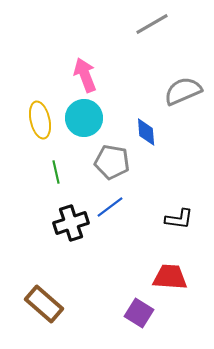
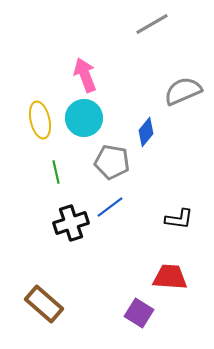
blue diamond: rotated 44 degrees clockwise
